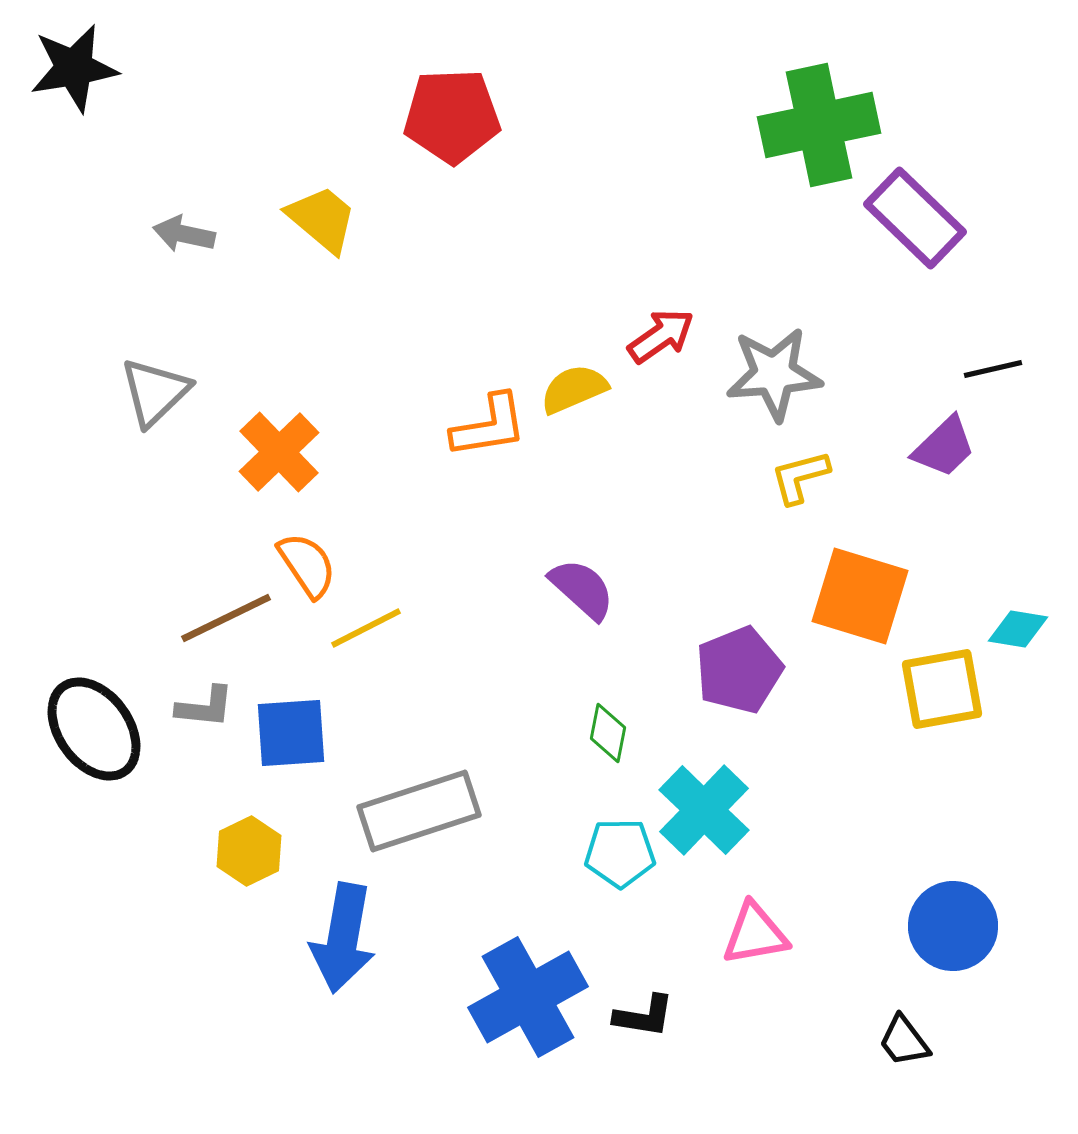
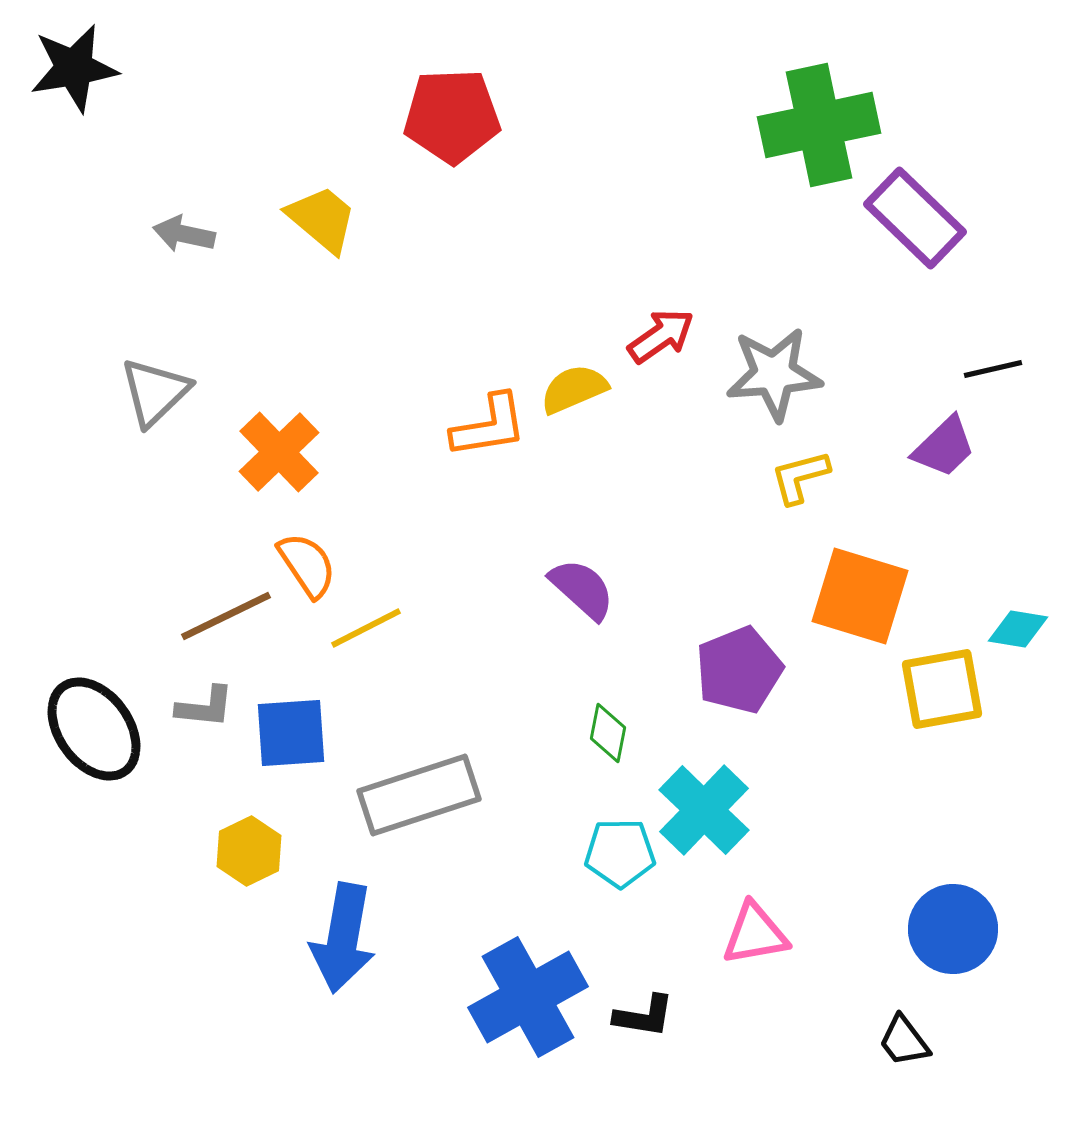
brown line: moved 2 px up
gray rectangle: moved 16 px up
blue circle: moved 3 px down
